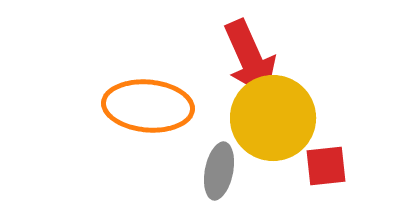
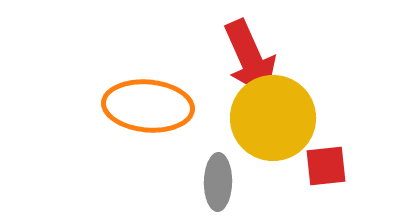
gray ellipse: moved 1 px left, 11 px down; rotated 10 degrees counterclockwise
